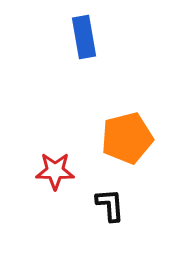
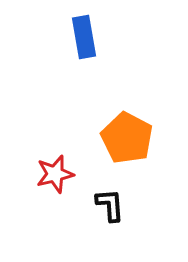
orange pentagon: rotated 30 degrees counterclockwise
red star: moved 3 px down; rotated 15 degrees counterclockwise
